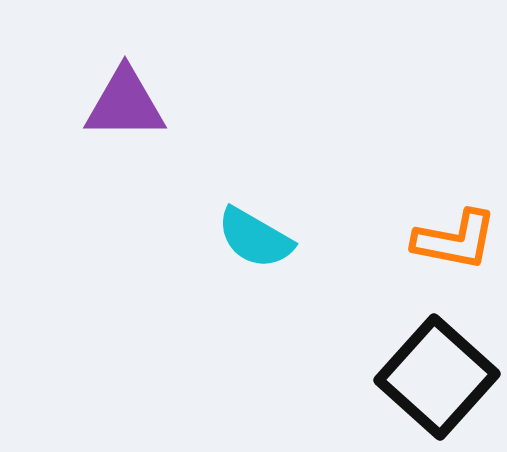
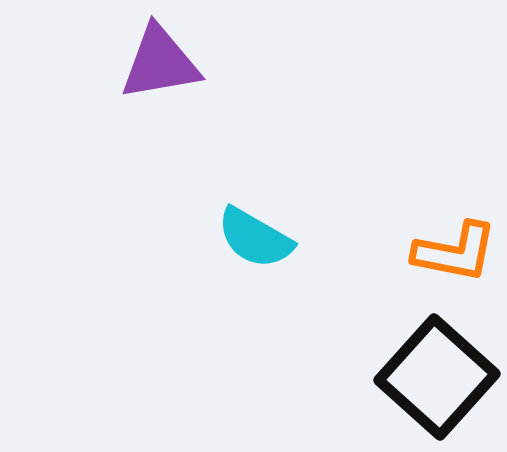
purple triangle: moved 35 px right, 41 px up; rotated 10 degrees counterclockwise
orange L-shape: moved 12 px down
